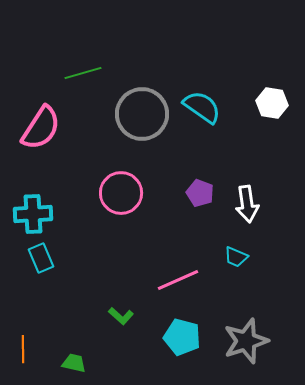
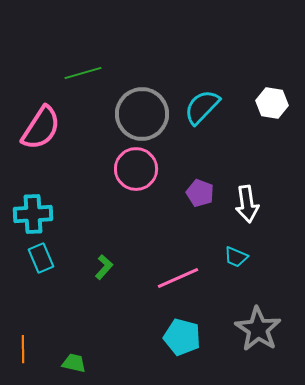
cyan semicircle: rotated 81 degrees counterclockwise
pink circle: moved 15 px right, 24 px up
pink line: moved 2 px up
green L-shape: moved 17 px left, 49 px up; rotated 90 degrees counterclockwise
gray star: moved 12 px right, 12 px up; rotated 21 degrees counterclockwise
